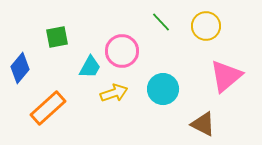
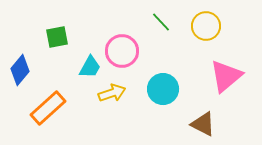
blue diamond: moved 2 px down
yellow arrow: moved 2 px left
